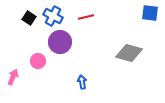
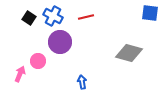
pink arrow: moved 7 px right, 3 px up
